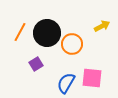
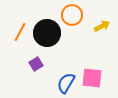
orange circle: moved 29 px up
